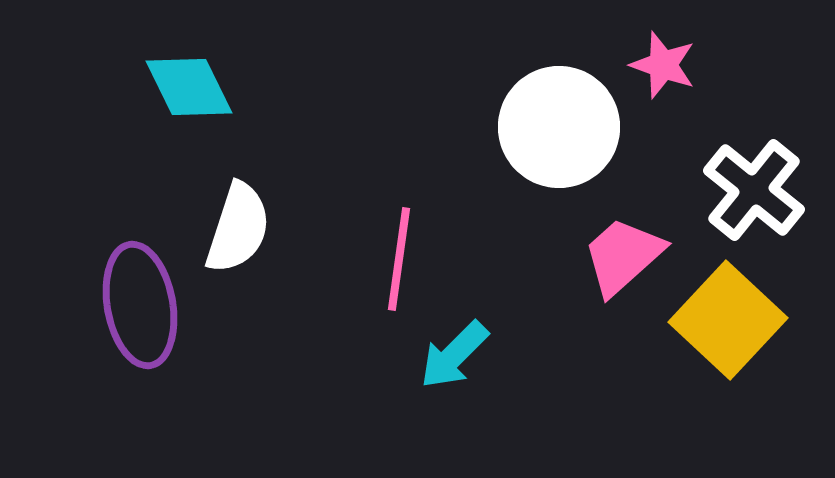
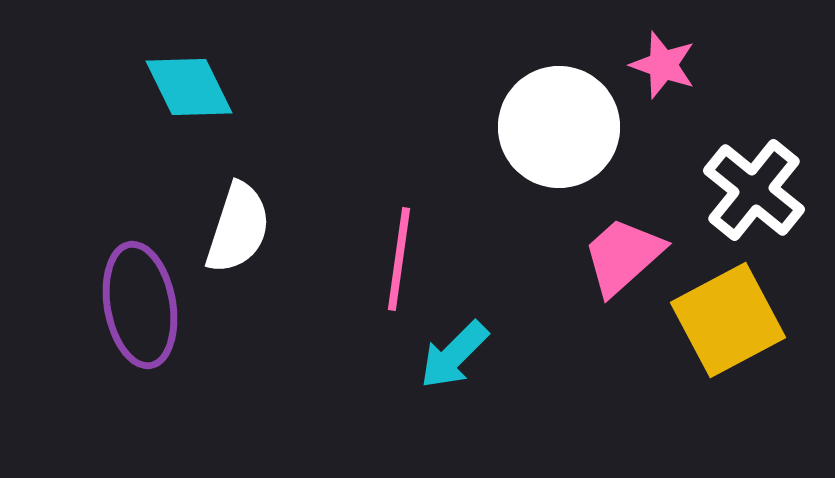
yellow square: rotated 19 degrees clockwise
